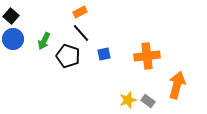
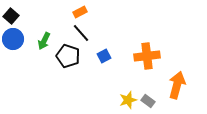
blue square: moved 2 px down; rotated 16 degrees counterclockwise
